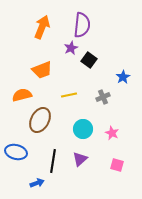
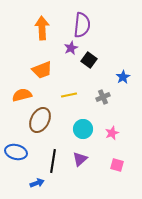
orange arrow: moved 1 px down; rotated 25 degrees counterclockwise
pink star: rotated 24 degrees clockwise
